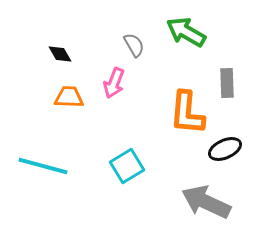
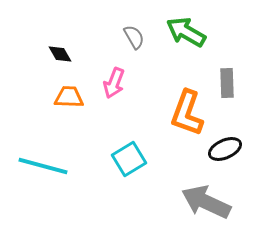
gray semicircle: moved 8 px up
orange L-shape: rotated 15 degrees clockwise
cyan square: moved 2 px right, 7 px up
